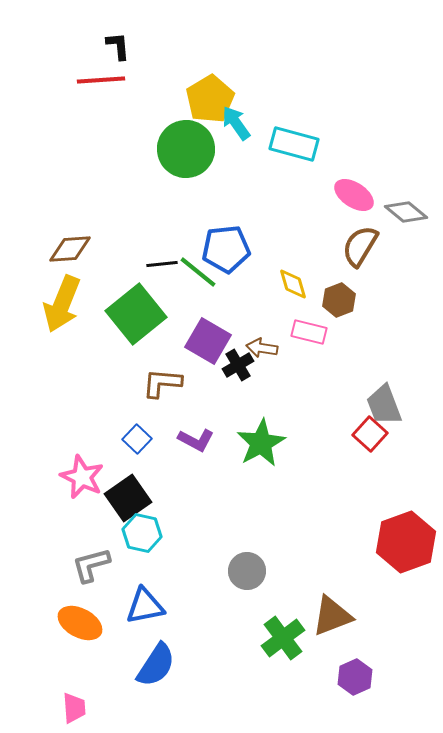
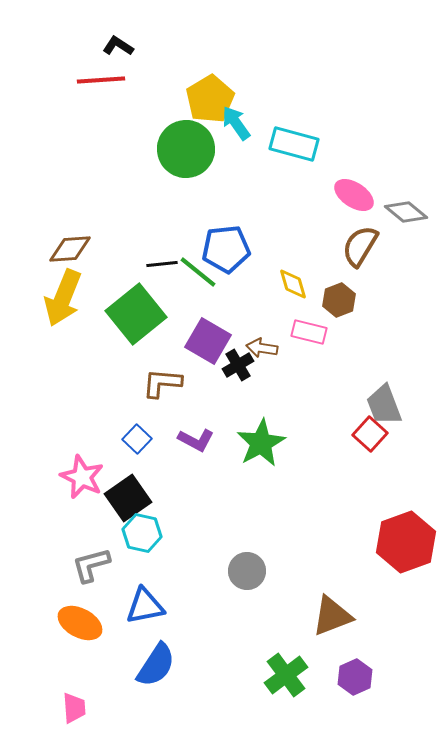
black L-shape: rotated 52 degrees counterclockwise
yellow arrow: moved 1 px right, 6 px up
green cross: moved 3 px right, 37 px down
